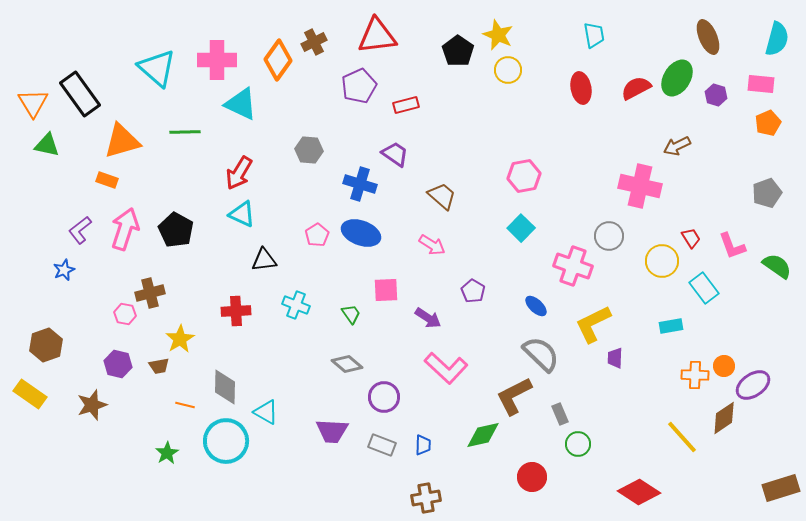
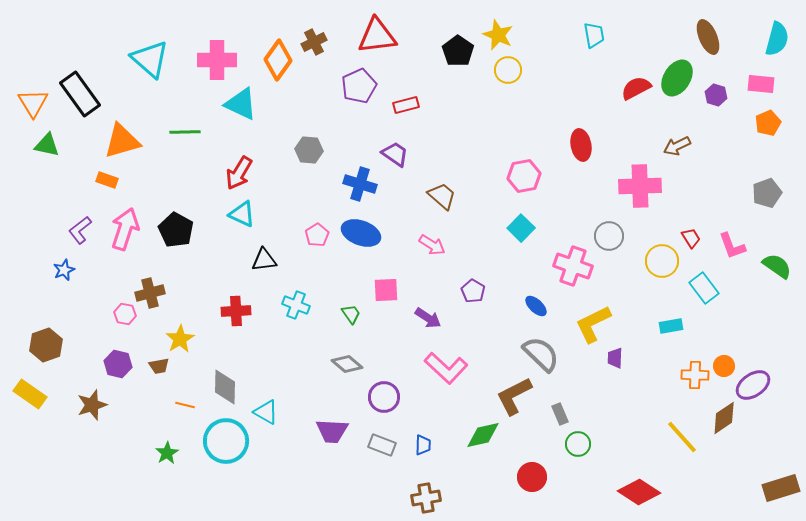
cyan triangle at (157, 68): moved 7 px left, 9 px up
red ellipse at (581, 88): moved 57 px down
pink cross at (640, 186): rotated 15 degrees counterclockwise
